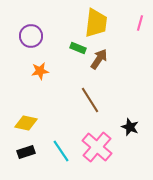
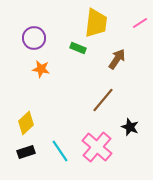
pink line: rotated 42 degrees clockwise
purple circle: moved 3 px right, 2 px down
brown arrow: moved 18 px right
orange star: moved 1 px right, 2 px up; rotated 18 degrees clockwise
brown line: moved 13 px right; rotated 72 degrees clockwise
yellow diamond: rotated 55 degrees counterclockwise
cyan line: moved 1 px left
